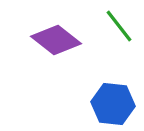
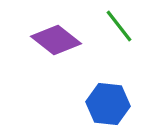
blue hexagon: moved 5 px left
